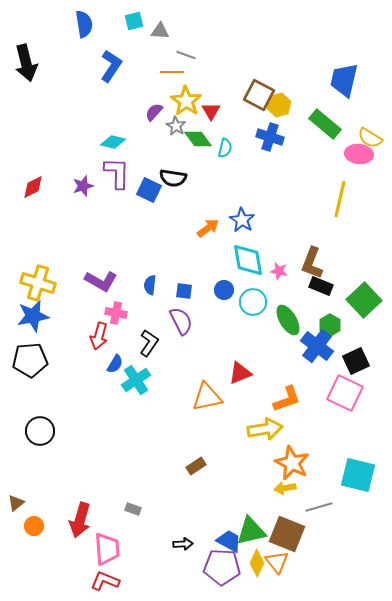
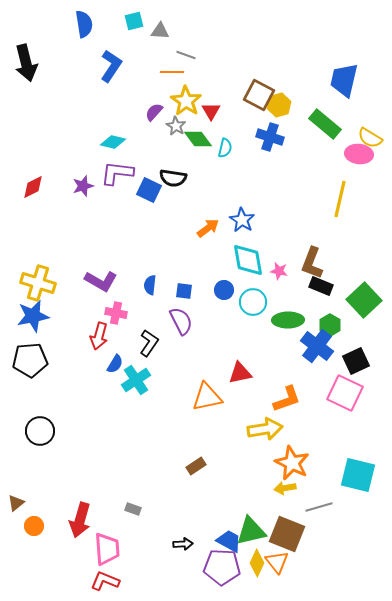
purple L-shape at (117, 173): rotated 84 degrees counterclockwise
green ellipse at (288, 320): rotated 60 degrees counterclockwise
red triangle at (240, 373): rotated 10 degrees clockwise
